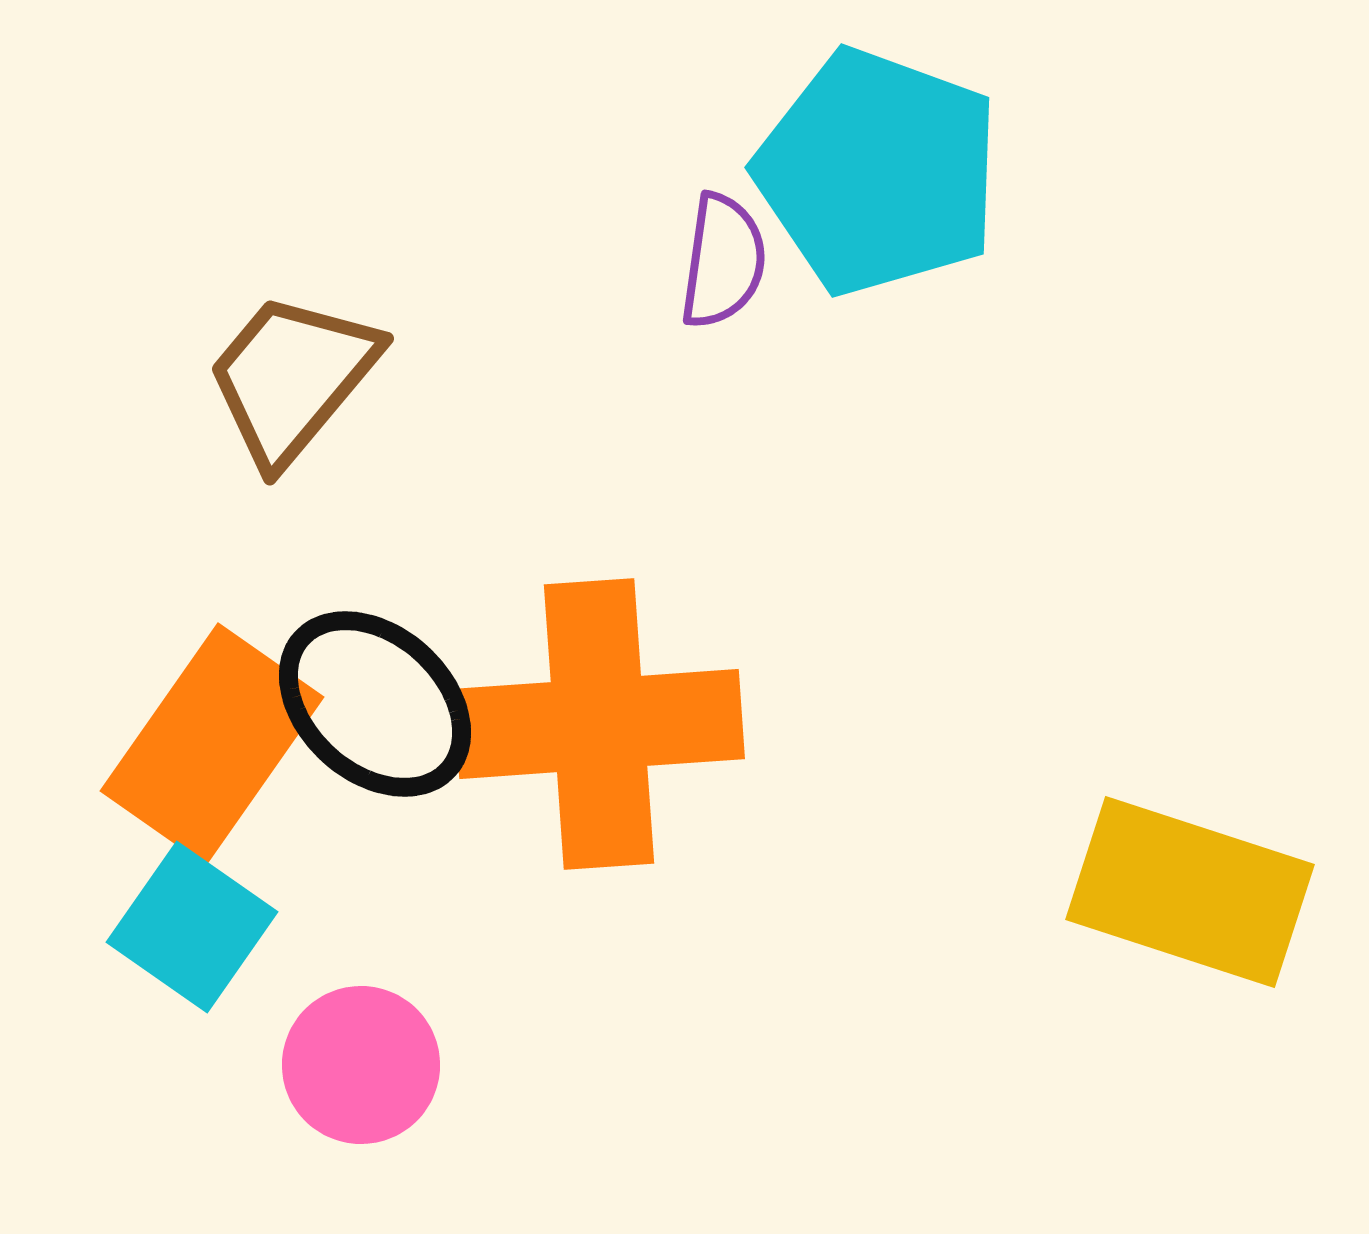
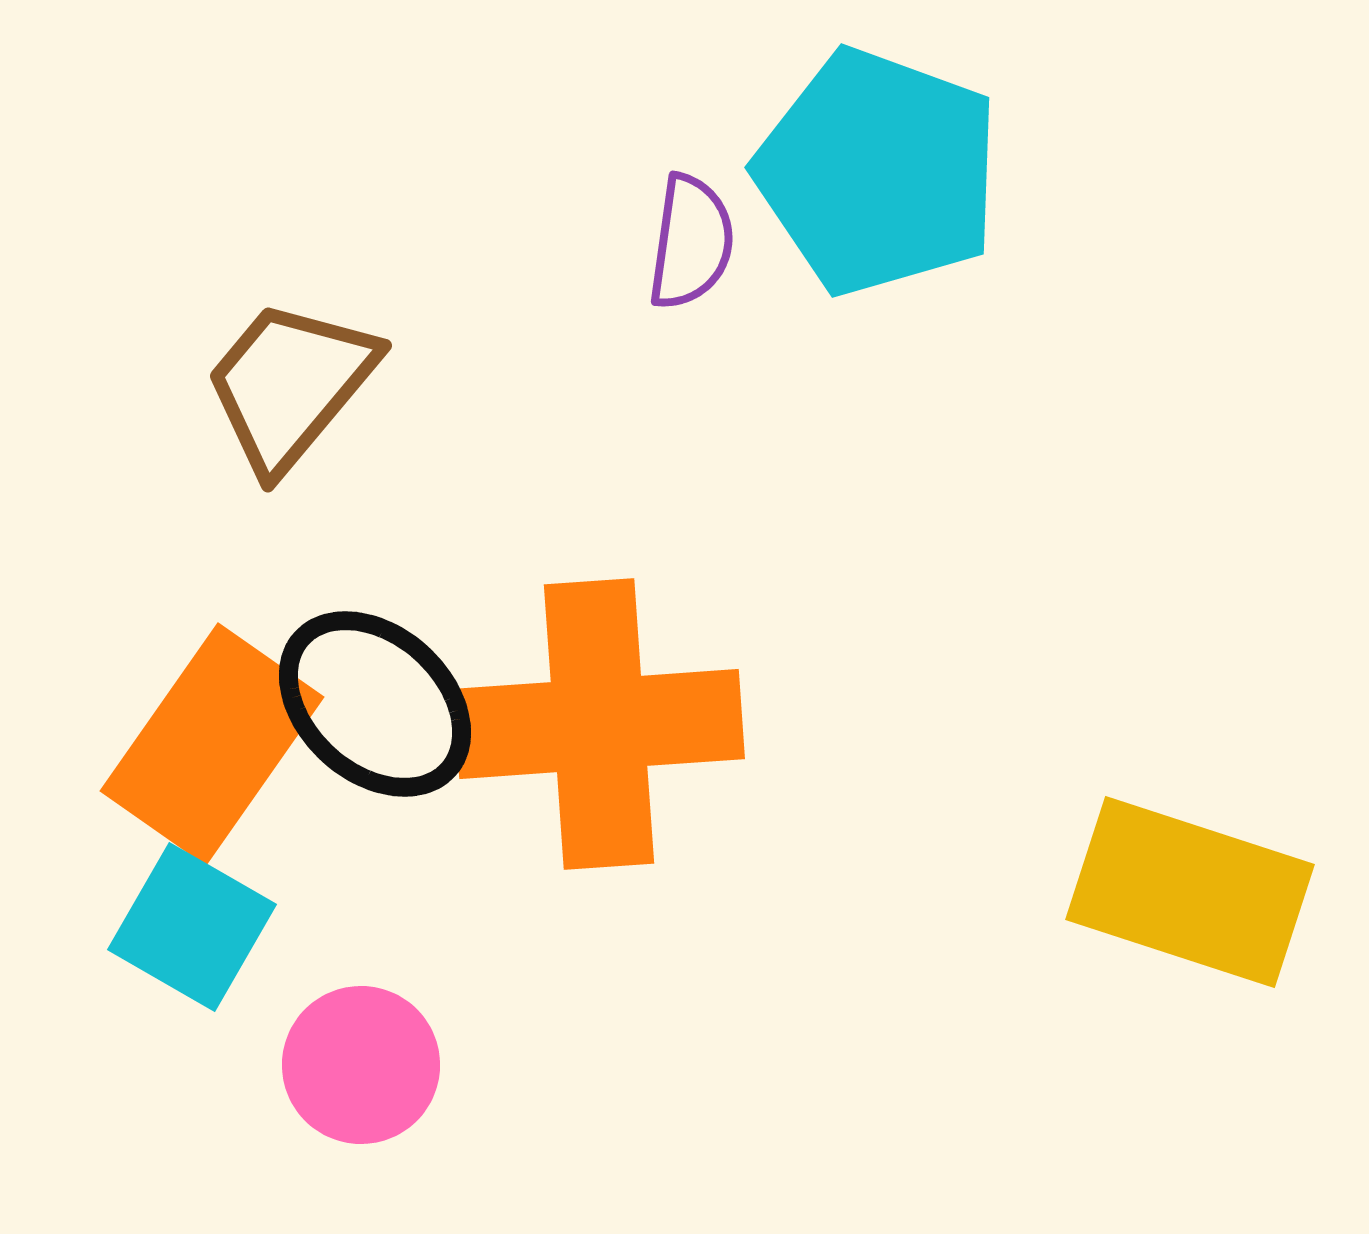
purple semicircle: moved 32 px left, 19 px up
brown trapezoid: moved 2 px left, 7 px down
cyan square: rotated 5 degrees counterclockwise
